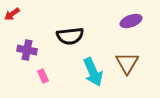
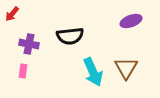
red arrow: rotated 14 degrees counterclockwise
purple cross: moved 2 px right, 6 px up
brown triangle: moved 1 px left, 5 px down
pink rectangle: moved 20 px left, 5 px up; rotated 32 degrees clockwise
